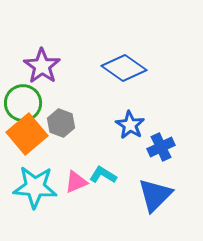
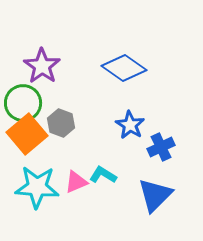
cyan star: moved 2 px right
